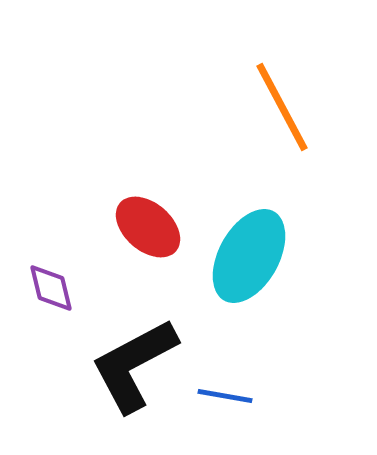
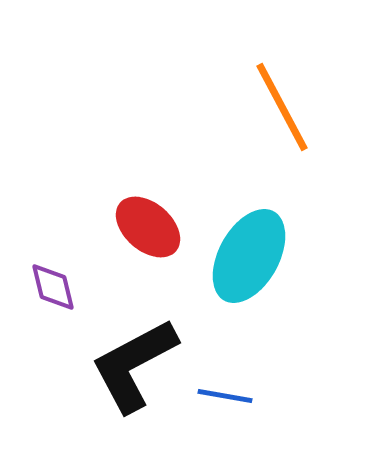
purple diamond: moved 2 px right, 1 px up
